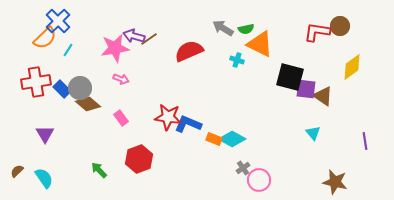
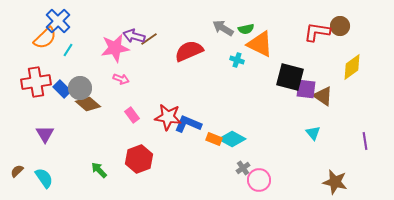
pink rectangle: moved 11 px right, 3 px up
